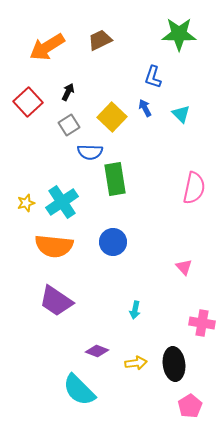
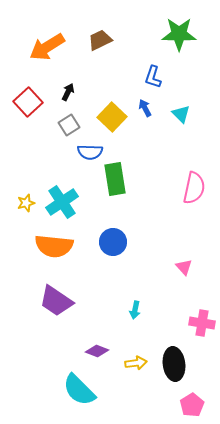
pink pentagon: moved 2 px right, 1 px up
